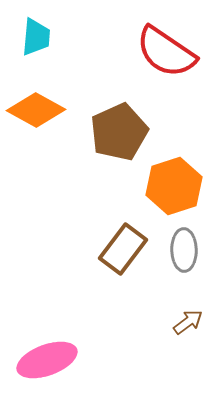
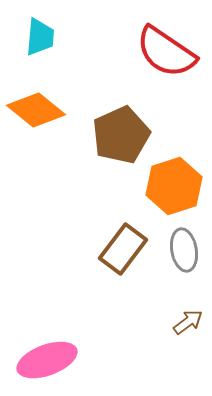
cyan trapezoid: moved 4 px right
orange diamond: rotated 10 degrees clockwise
brown pentagon: moved 2 px right, 3 px down
gray ellipse: rotated 9 degrees counterclockwise
